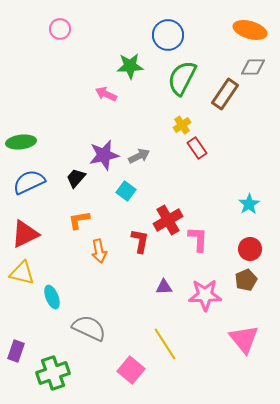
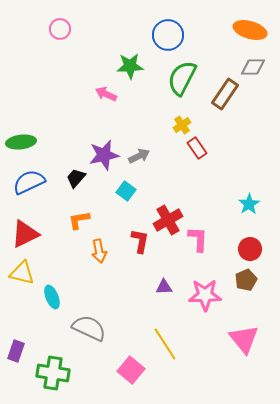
green cross: rotated 28 degrees clockwise
